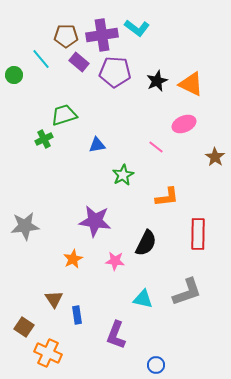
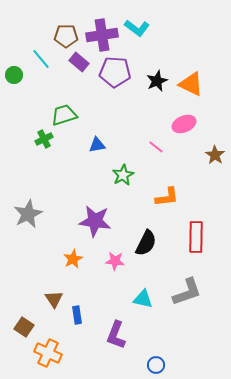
brown star: moved 2 px up
gray star: moved 3 px right, 12 px up; rotated 20 degrees counterclockwise
red rectangle: moved 2 px left, 3 px down
